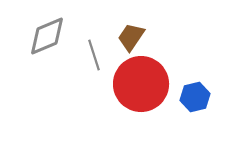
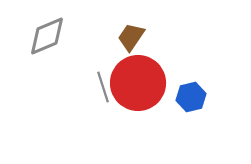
gray line: moved 9 px right, 32 px down
red circle: moved 3 px left, 1 px up
blue hexagon: moved 4 px left
